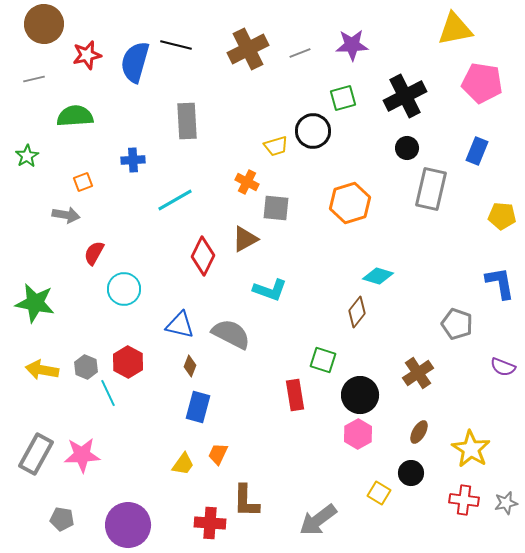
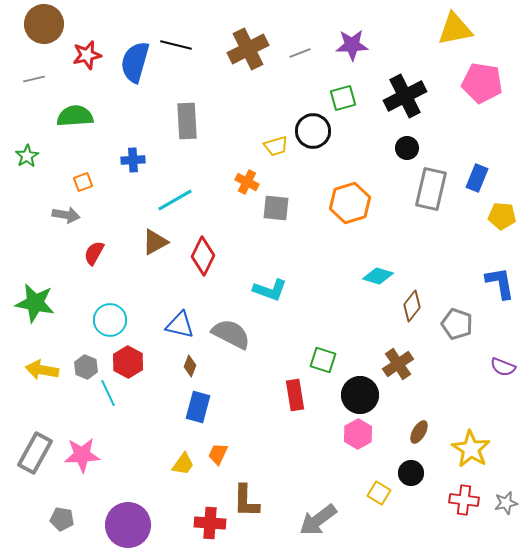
blue rectangle at (477, 151): moved 27 px down
brown triangle at (245, 239): moved 90 px left, 3 px down
cyan circle at (124, 289): moved 14 px left, 31 px down
brown diamond at (357, 312): moved 55 px right, 6 px up
brown cross at (418, 373): moved 20 px left, 9 px up
gray rectangle at (36, 454): moved 1 px left, 1 px up
